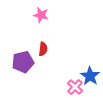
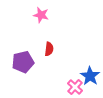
red semicircle: moved 6 px right
